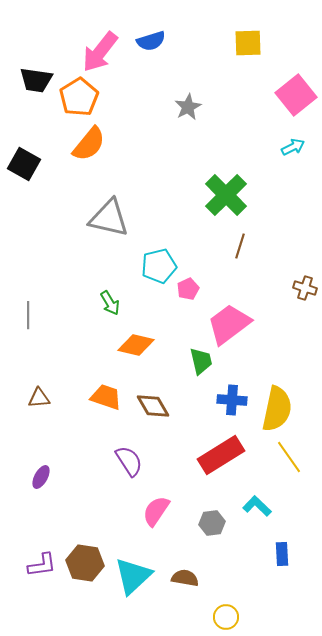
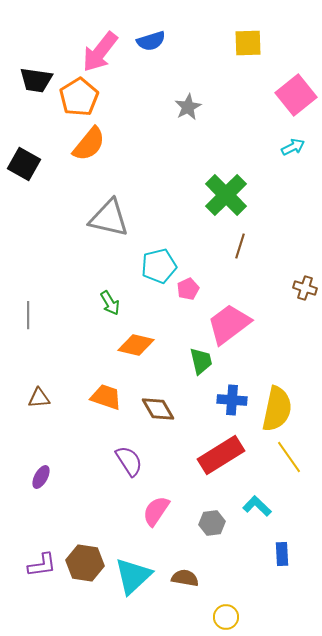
brown diamond: moved 5 px right, 3 px down
